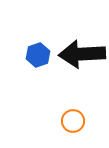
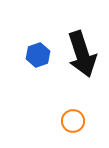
black arrow: rotated 105 degrees counterclockwise
